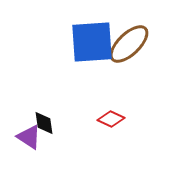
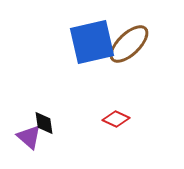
blue square: rotated 9 degrees counterclockwise
red diamond: moved 5 px right
purple triangle: rotated 8 degrees clockwise
